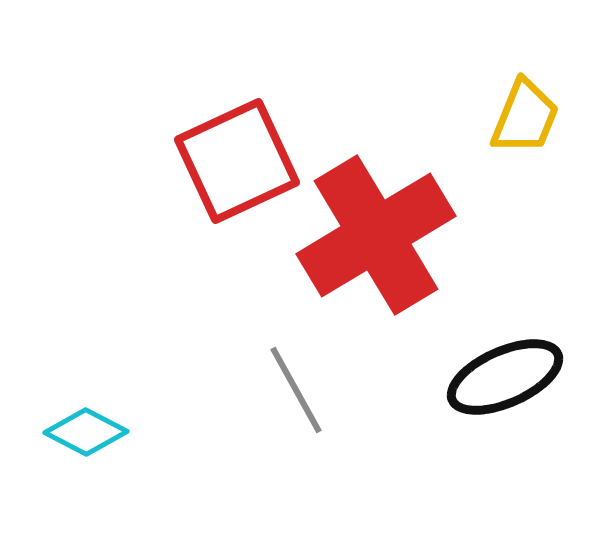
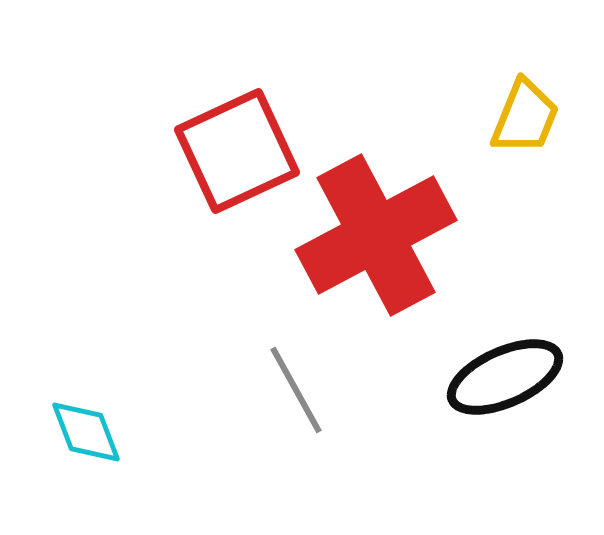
red square: moved 10 px up
red cross: rotated 3 degrees clockwise
cyan diamond: rotated 42 degrees clockwise
